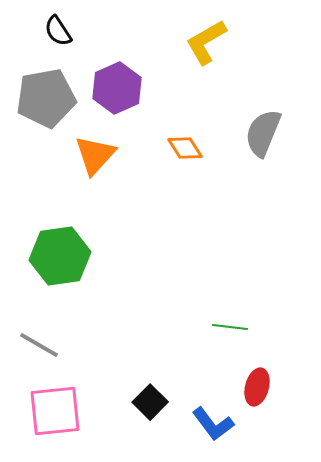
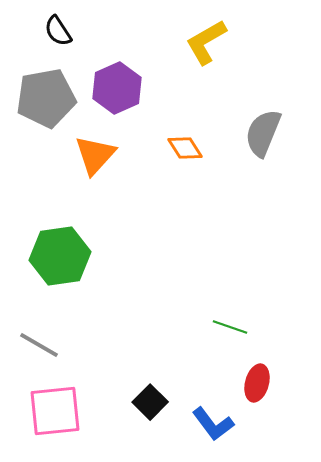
green line: rotated 12 degrees clockwise
red ellipse: moved 4 px up
